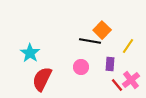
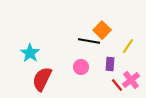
black line: moved 1 px left
